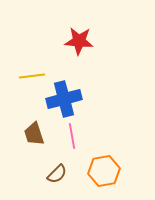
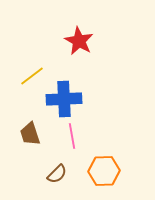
red star: rotated 24 degrees clockwise
yellow line: rotated 30 degrees counterclockwise
blue cross: rotated 12 degrees clockwise
brown trapezoid: moved 4 px left
orange hexagon: rotated 8 degrees clockwise
